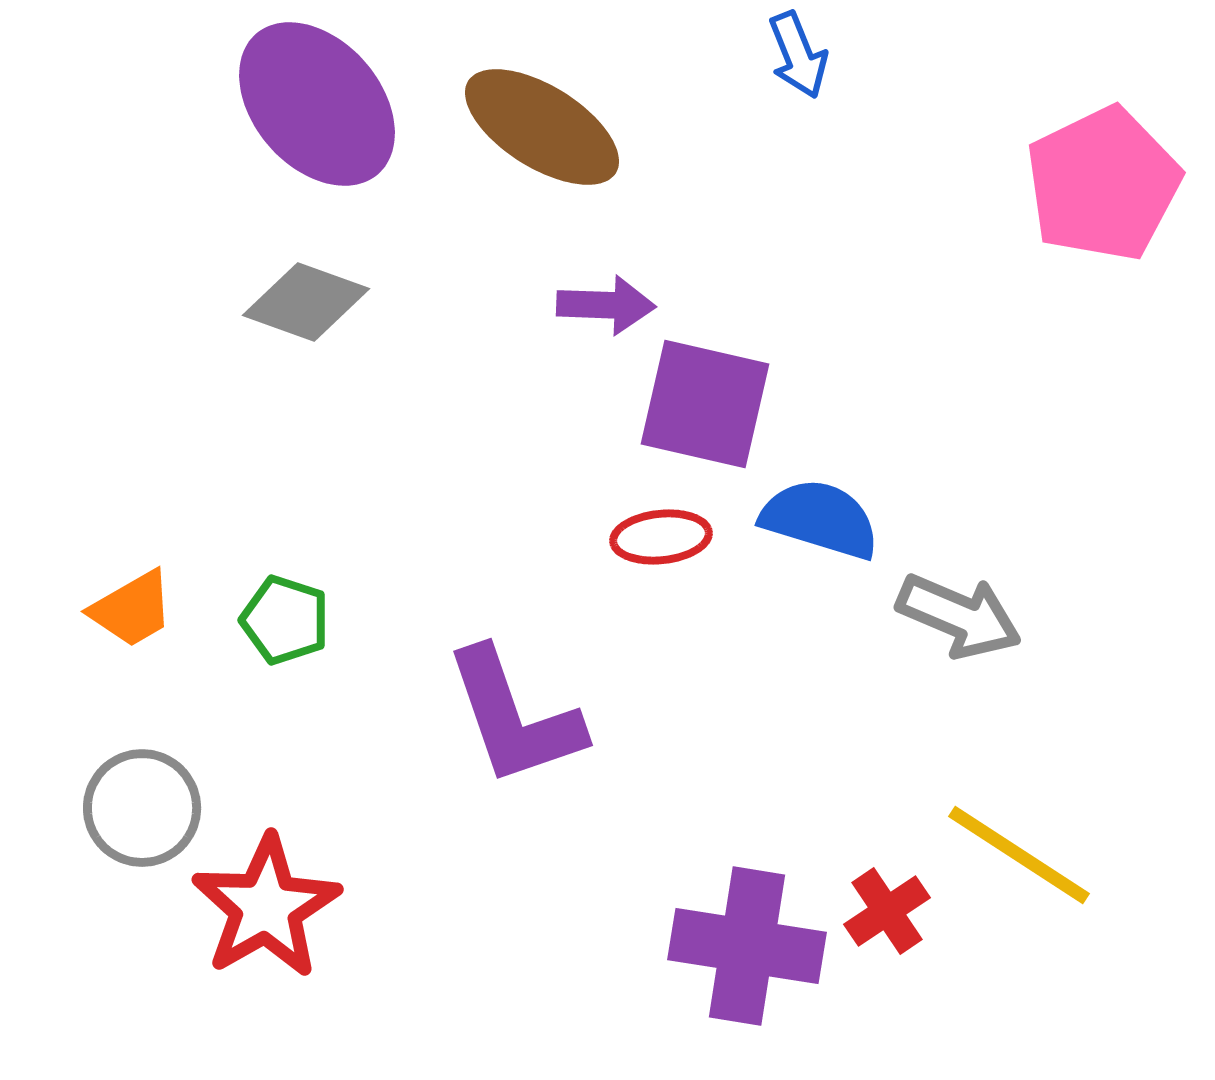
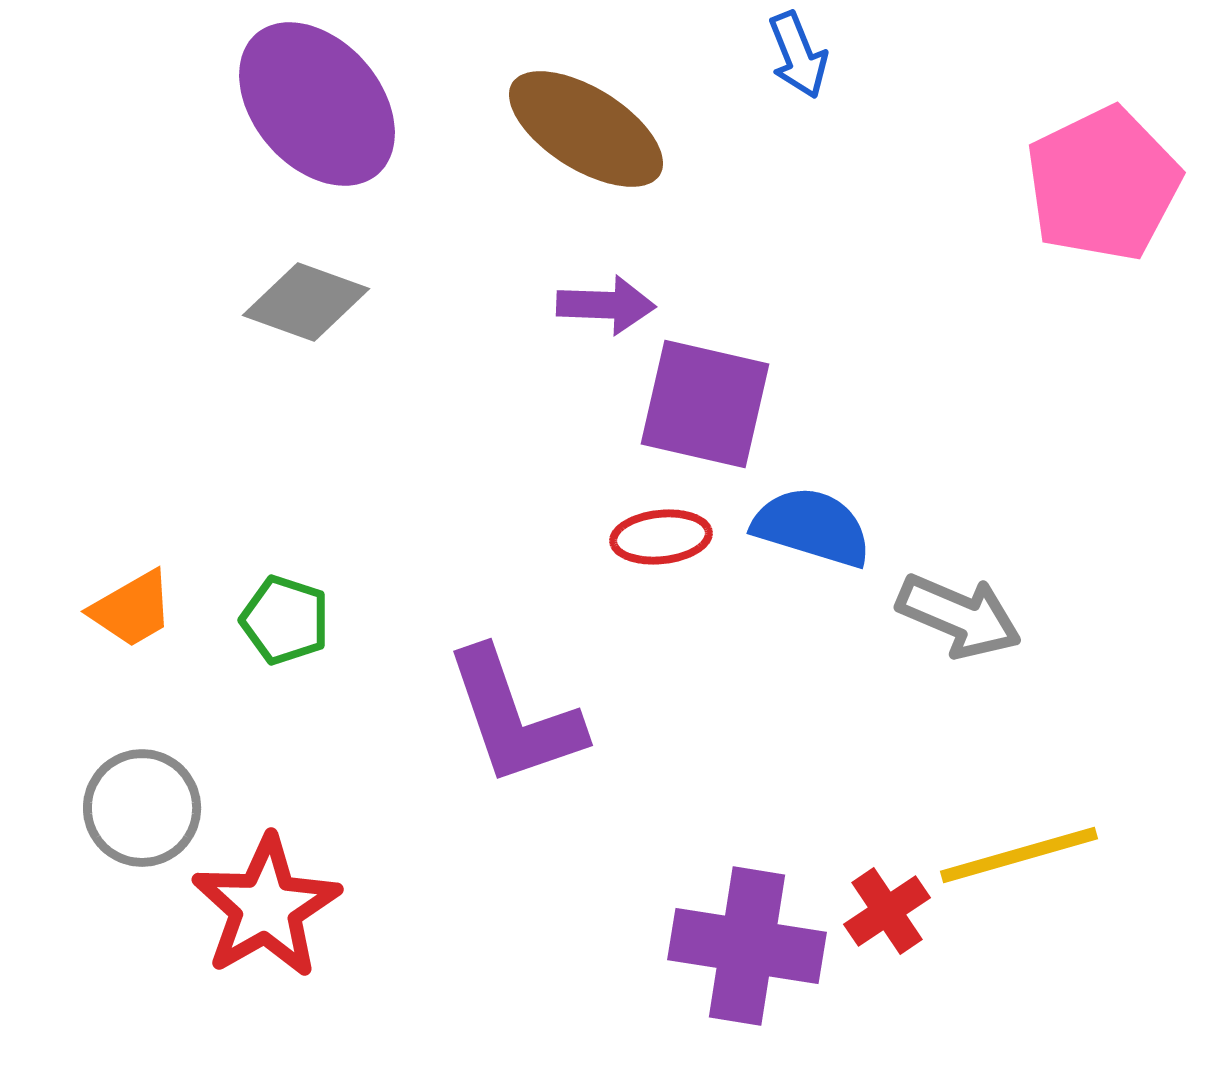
brown ellipse: moved 44 px right, 2 px down
blue semicircle: moved 8 px left, 8 px down
yellow line: rotated 49 degrees counterclockwise
